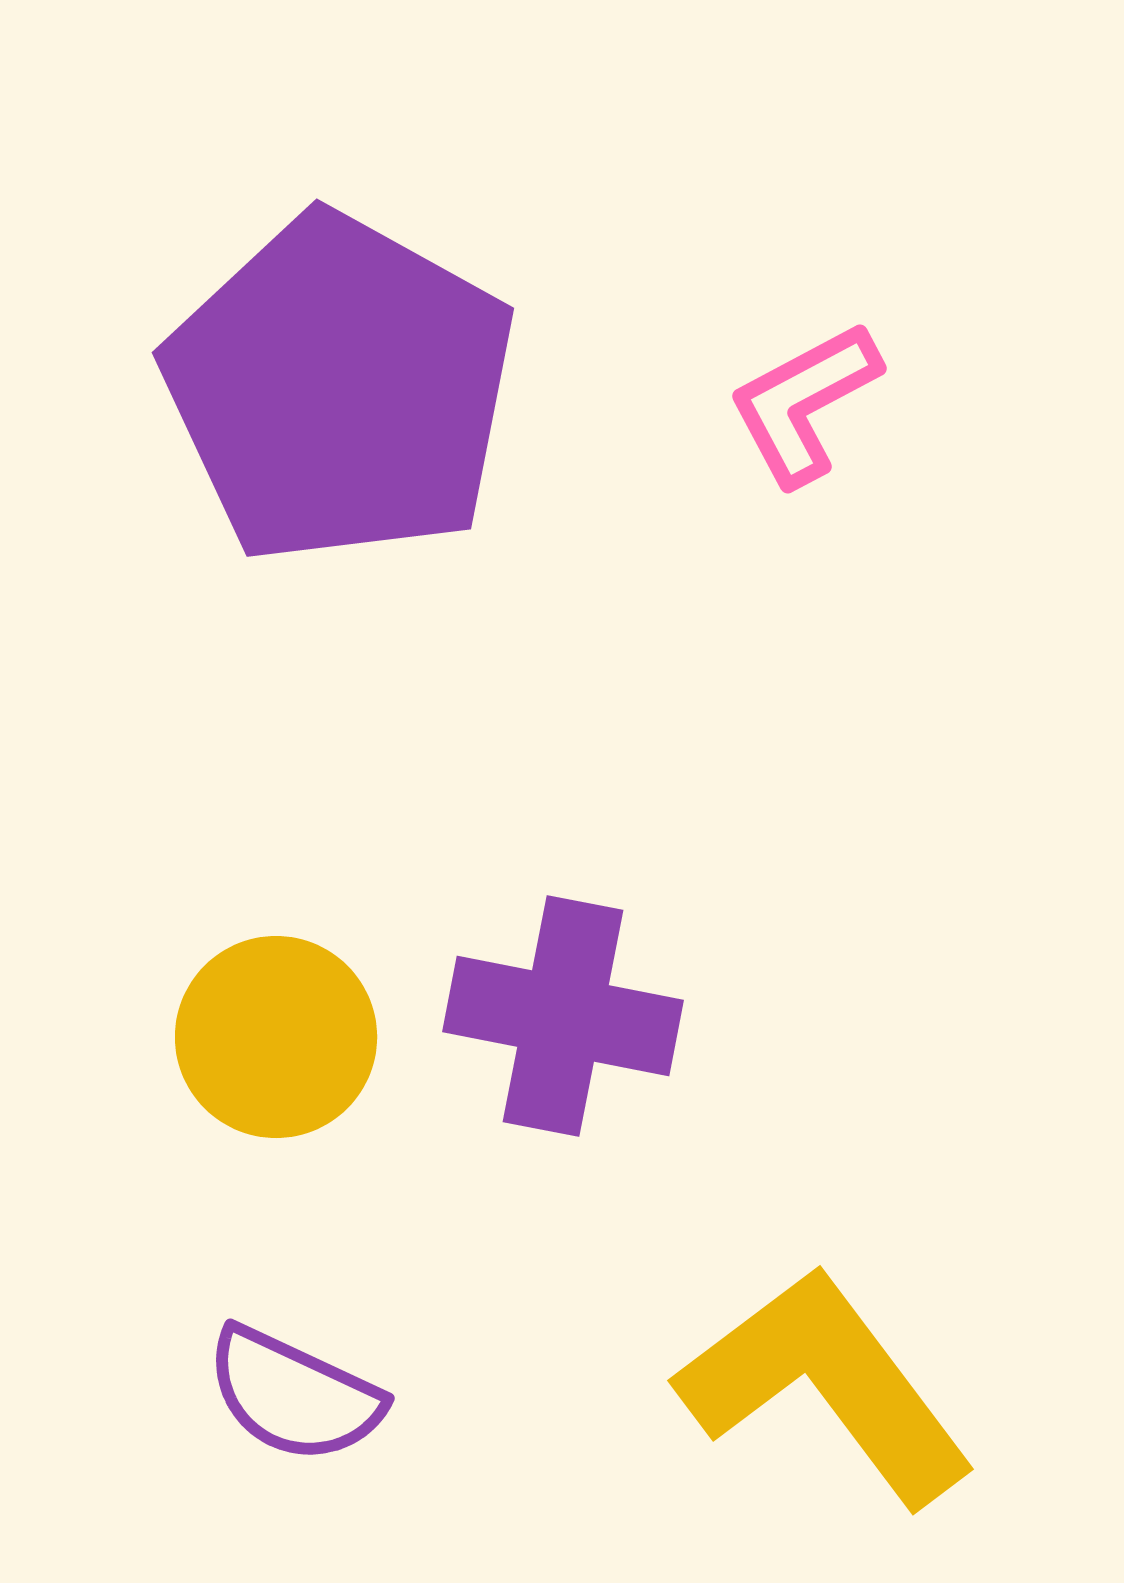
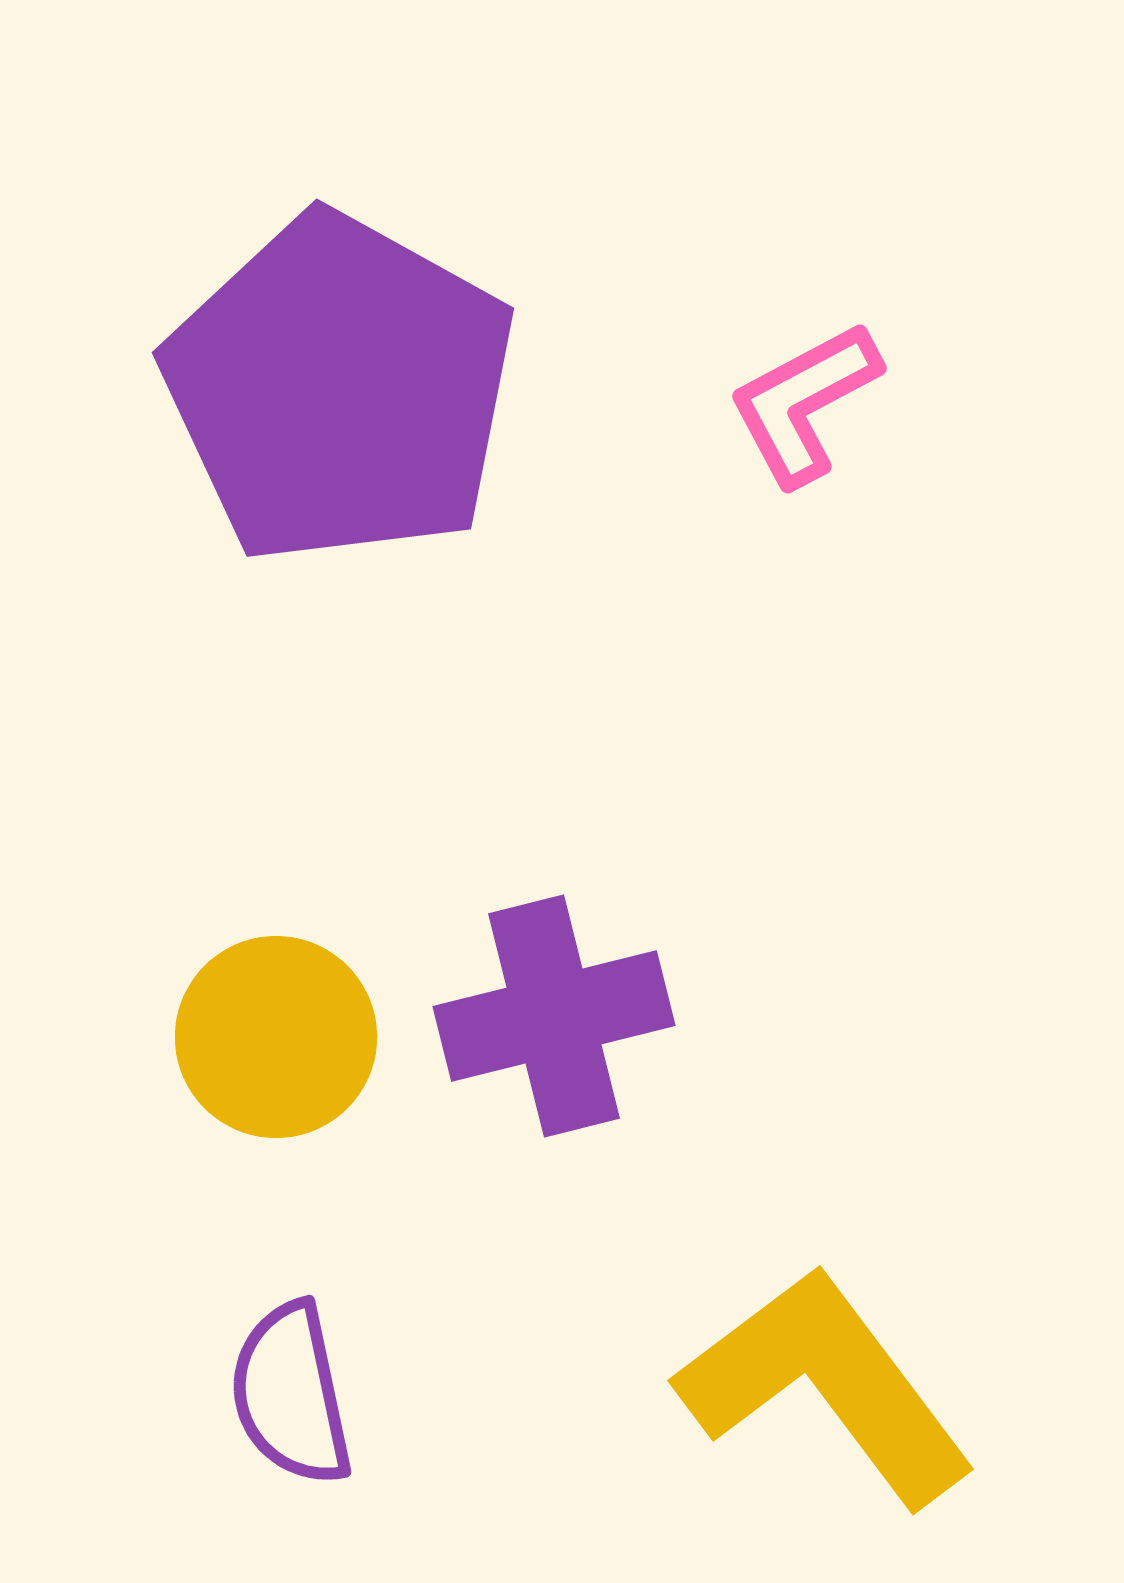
purple cross: moved 9 px left; rotated 25 degrees counterclockwise
purple semicircle: moved 3 px left, 1 px up; rotated 53 degrees clockwise
